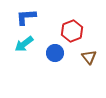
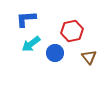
blue L-shape: moved 2 px down
red hexagon: rotated 10 degrees clockwise
cyan arrow: moved 7 px right
